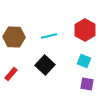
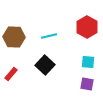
red hexagon: moved 2 px right, 3 px up
cyan square: moved 4 px right, 1 px down; rotated 16 degrees counterclockwise
